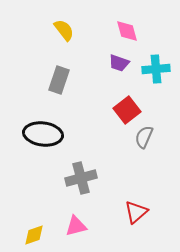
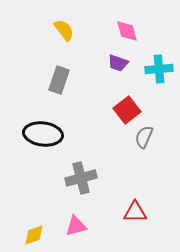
purple trapezoid: moved 1 px left
cyan cross: moved 3 px right
red triangle: moved 1 px left; rotated 40 degrees clockwise
